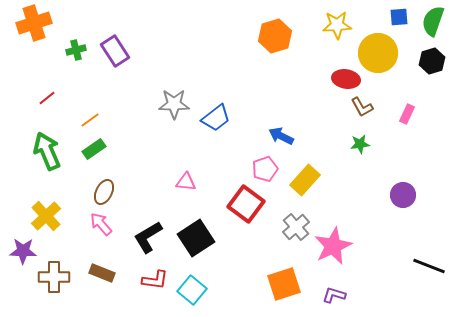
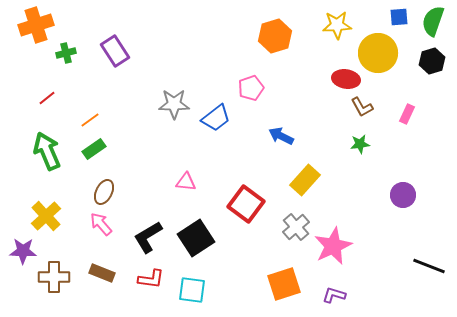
orange cross: moved 2 px right, 2 px down
green cross: moved 10 px left, 3 px down
pink pentagon: moved 14 px left, 81 px up
red L-shape: moved 4 px left, 1 px up
cyan square: rotated 32 degrees counterclockwise
